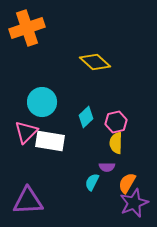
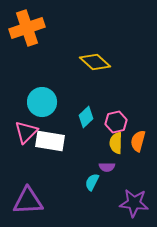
orange semicircle: moved 11 px right, 42 px up; rotated 15 degrees counterclockwise
purple star: rotated 28 degrees clockwise
